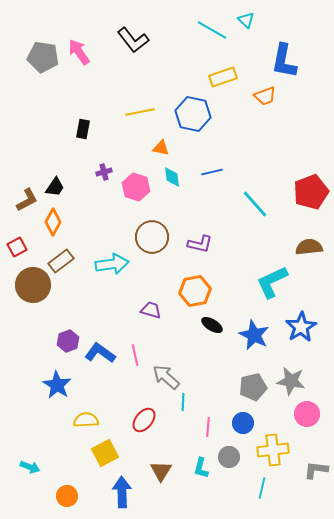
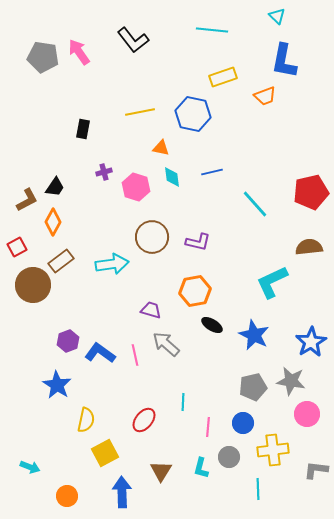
cyan triangle at (246, 20): moved 31 px right, 4 px up
cyan line at (212, 30): rotated 24 degrees counterclockwise
red pentagon at (311, 192): rotated 8 degrees clockwise
purple L-shape at (200, 244): moved 2 px left, 2 px up
blue star at (301, 327): moved 10 px right, 15 px down
gray arrow at (166, 377): moved 33 px up
yellow semicircle at (86, 420): rotated 105 degrees clockwise
cyan line at (262, 488): moved 4 px left, 1 px down; rotated 15 degrees counterclockwise
